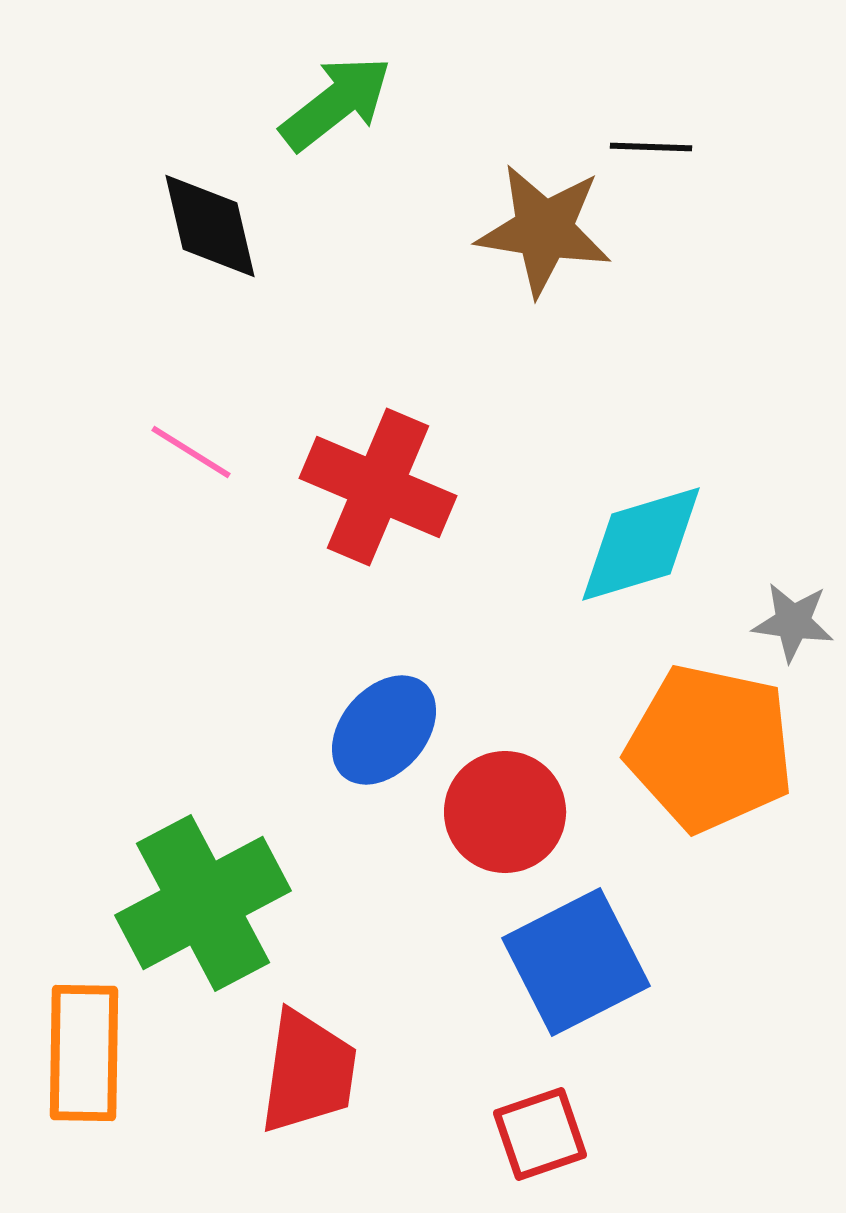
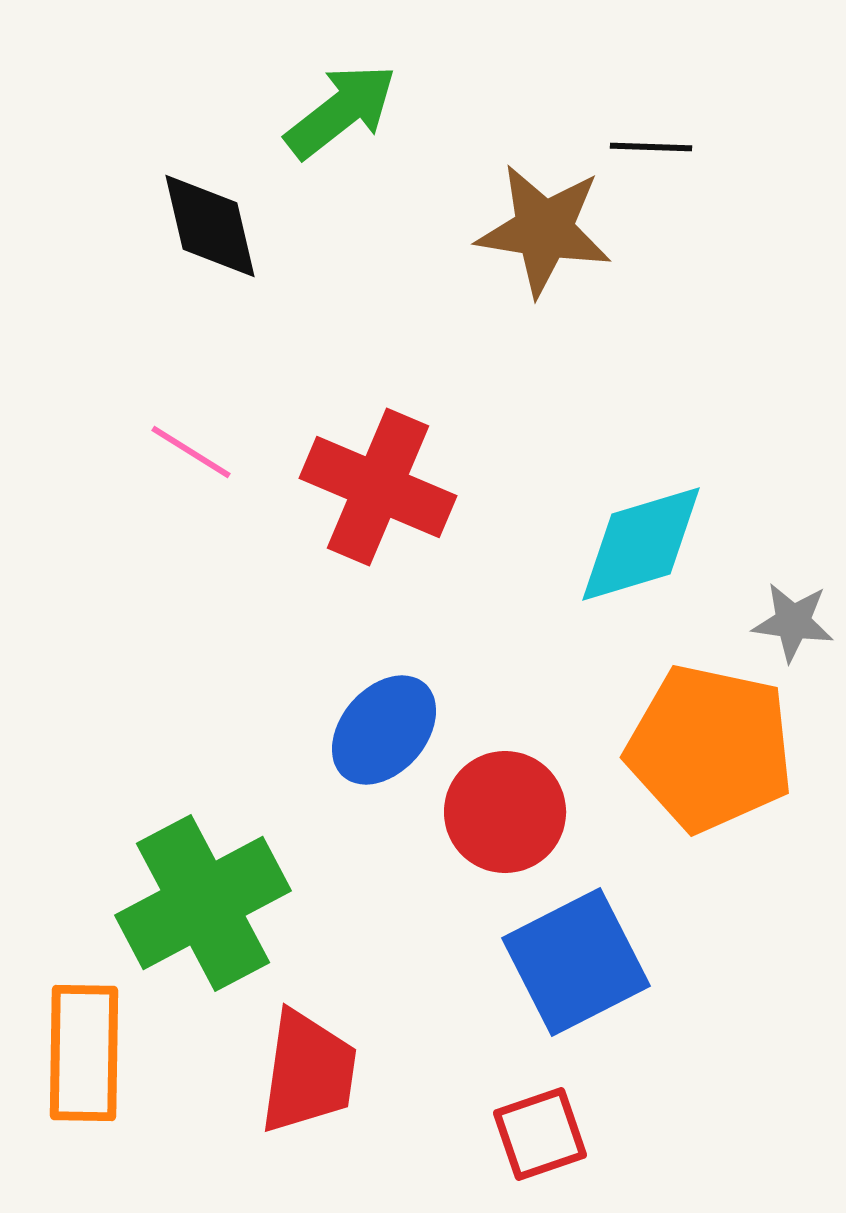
green arrow: moved 5 px right, 8 px down
